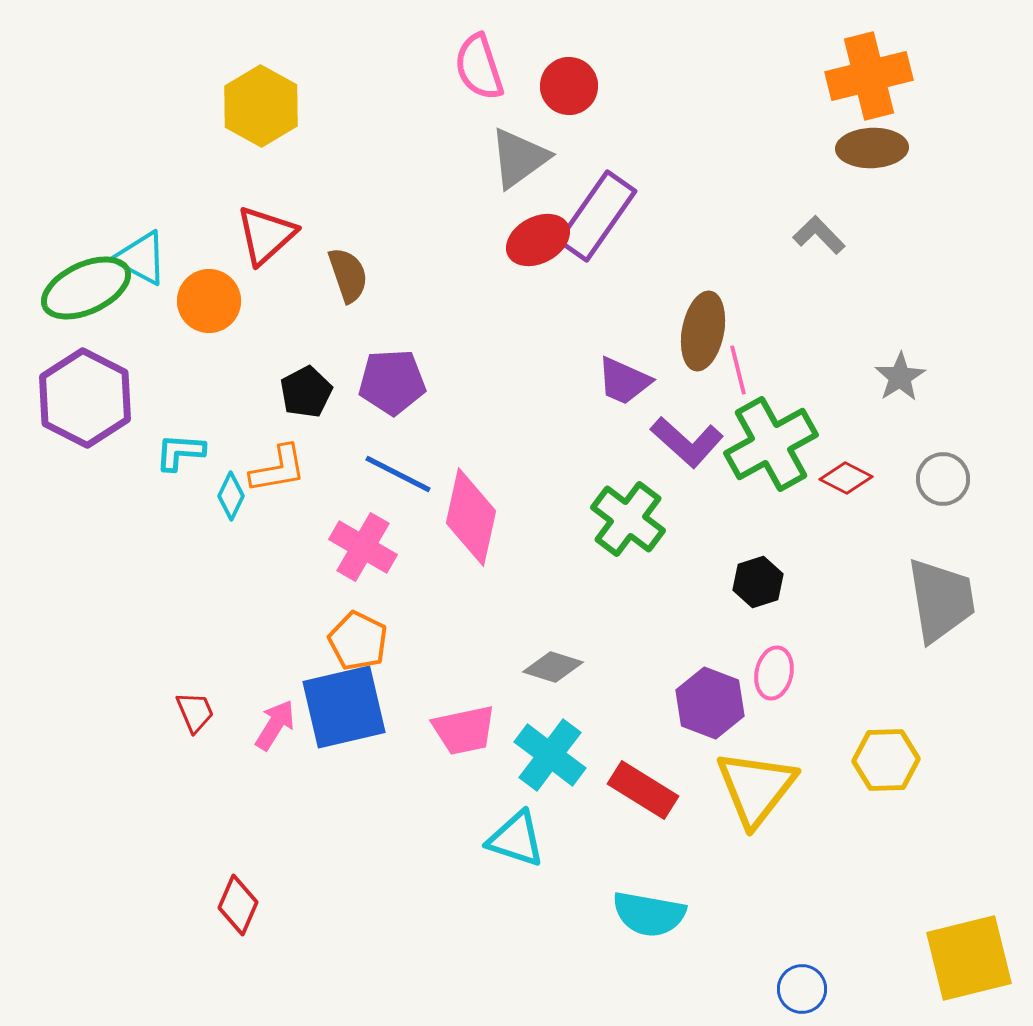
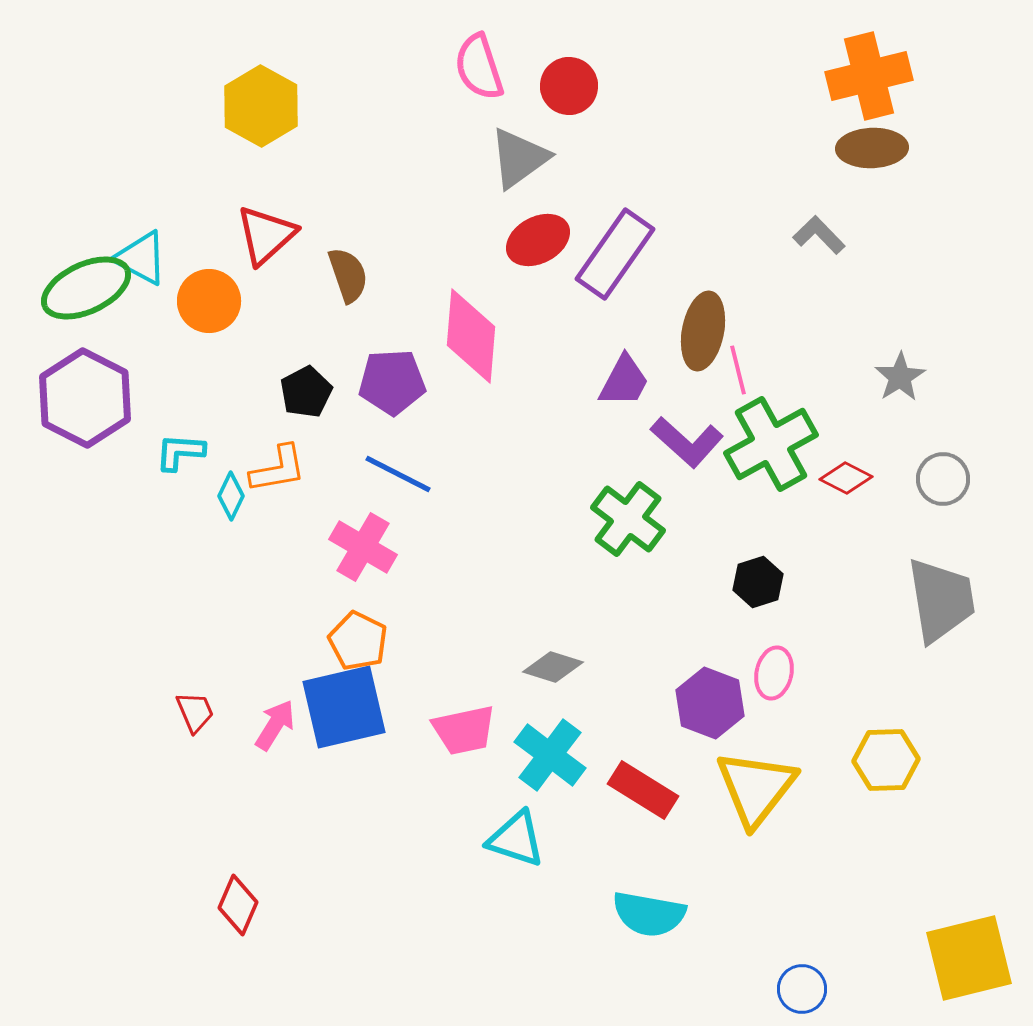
purple rectangle at (597, 216): moved 18 px right, 38 px down
purple trapezoid at (624, 381): rotated 86 degrees counterclockwise
pink diamond at (471, 517): moved 181 px up; rotated 8 degrees counterclockwise
